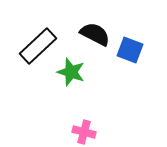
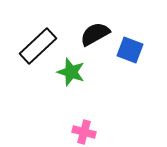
black semicircle: rotated 56 degrees counterclockwise
